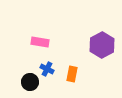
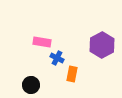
pink rectangle: moved 2 px right
blue cross: moved 10 px right, 11 px up
black circle: moved 1 px right, 3 px down
